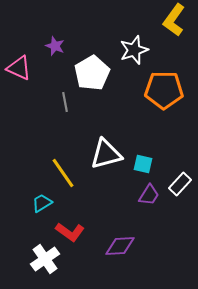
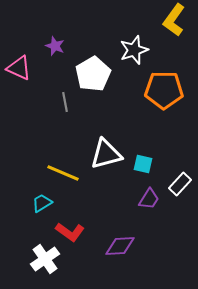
white pentagon: moved 1 px right, 1 px down
yellow line: rotated 32 degrees counterclockwise
purple trapezoid: moved 4 px down
